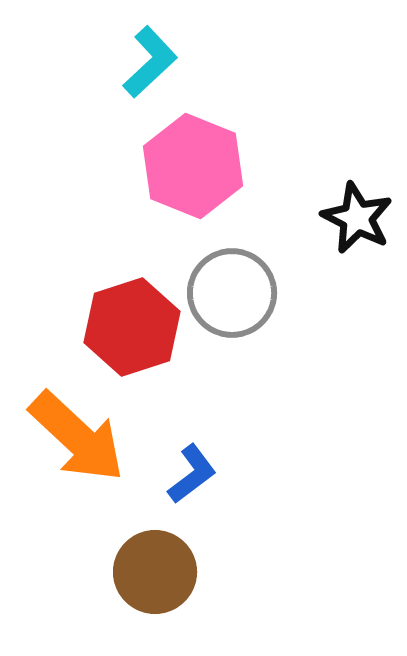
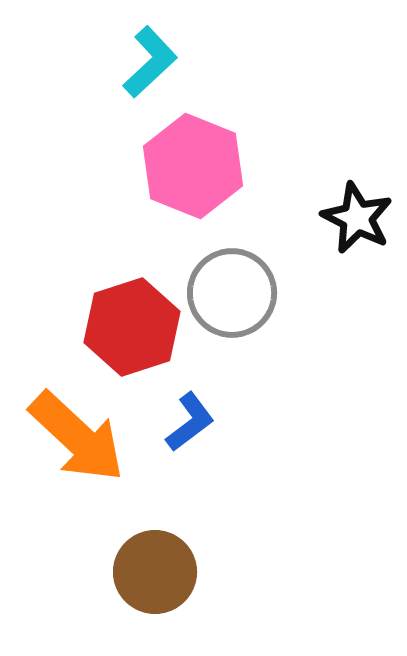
blue L-shape: moved 2 px left, 52 px up
